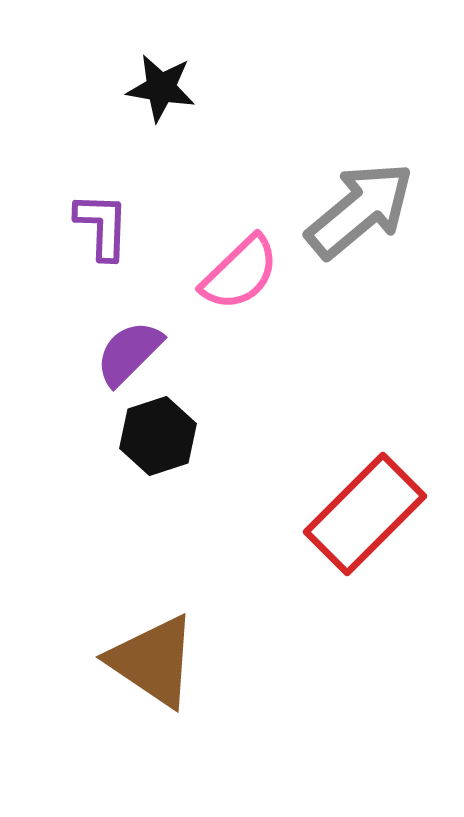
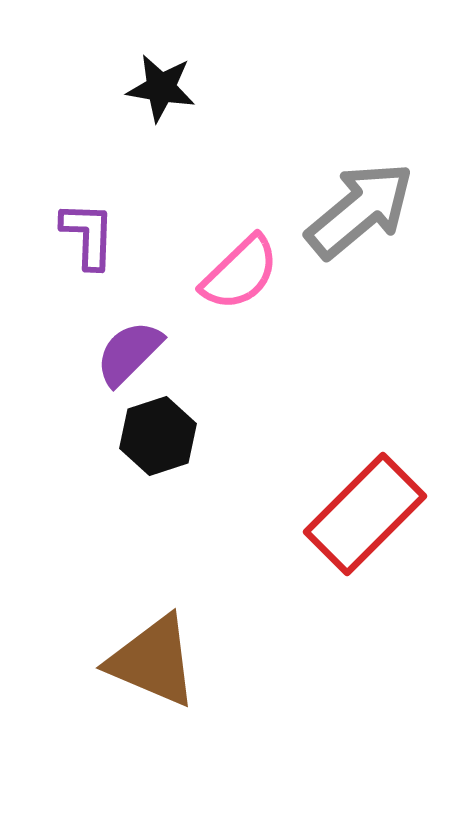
purple L-shape: moved 14 px left, 9 px down
brown triangle: rotated 11 degrees counterclockwise
